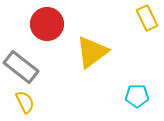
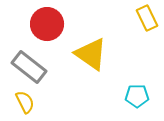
yellow triangle: moved 1 px left, 2 px down; rotated 48 degrees counterclockwise
gray rectangle: moved 8 px right
